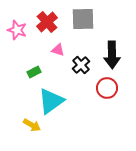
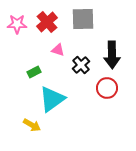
pink star: moved 6 px up; rotated 18 degrees counterclockwise
cyan triangle: moved 1 px right, 2 px up
